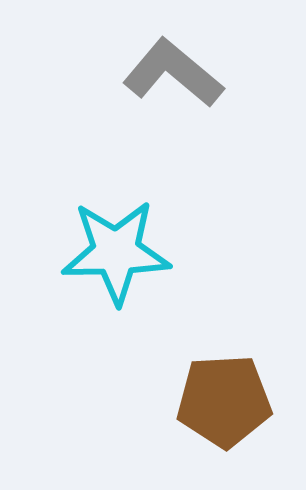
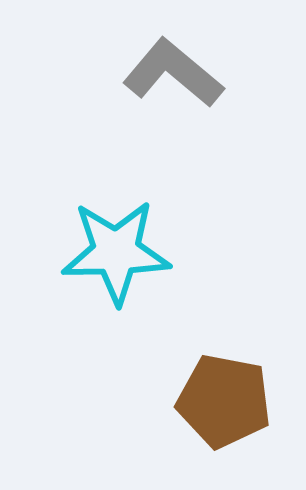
brown pentagon: rotated 14 degrees clockwise
